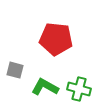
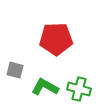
red pentagon: rotated 8 degrees counterclockwise
